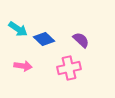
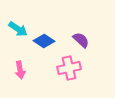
blue diamond: moved 2 px down; rotated 10 degrees counterclockwise
pink arrow: moved 3 px left, 4 px down; rotated 72 degrees clockwise
